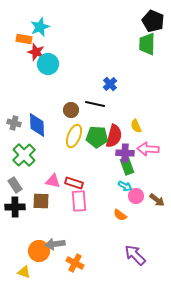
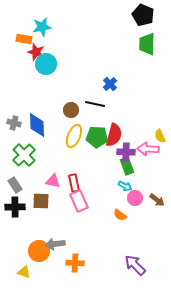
black pentagon: moved 10 px left, 6 px up
cyan star: moved 2 px right; rotated 12 degrees clockwise
cyan circle: moved 2 px left
yellow semicircle: moved 24 px right, 10 px down
red semicircle: moved 1 px up
purple cross: moved 1 px right, 1 px up
red rectangle: rotated 60 degrees clockwise
pink circle: moved 1 px left, 2 px down
pink rectangle: rotated 20 degrees counterclockwise
purple arrow: moved 10 px down
orange cross: rotated 24 degrees counterclockwise
